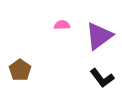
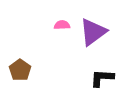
purple triangle: moved 6 px left, 4 px up
black L-shape: rotated 130 degrees clockwise
